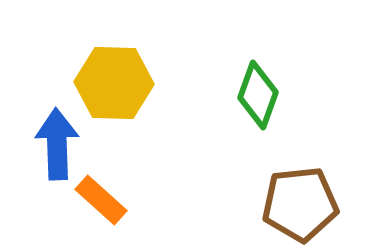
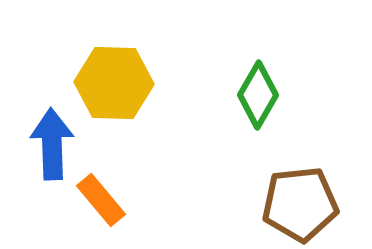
green diamond: rotated 10 degrees clockwise
blue arrow: moved 5 px left
orange rectangle: rotated 8 degrees clockwise
